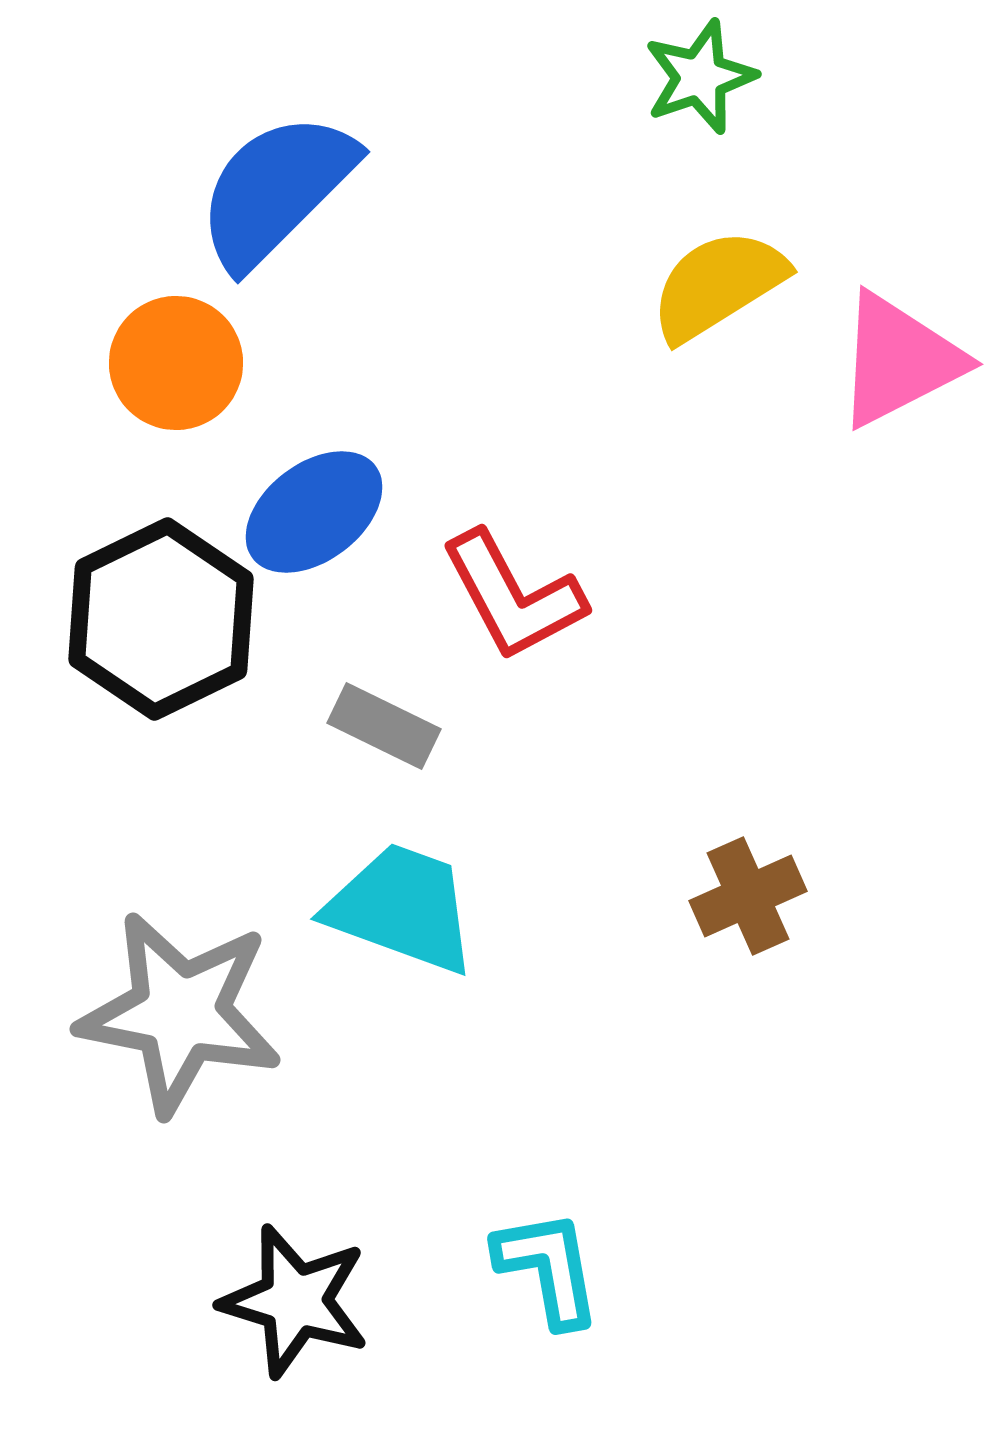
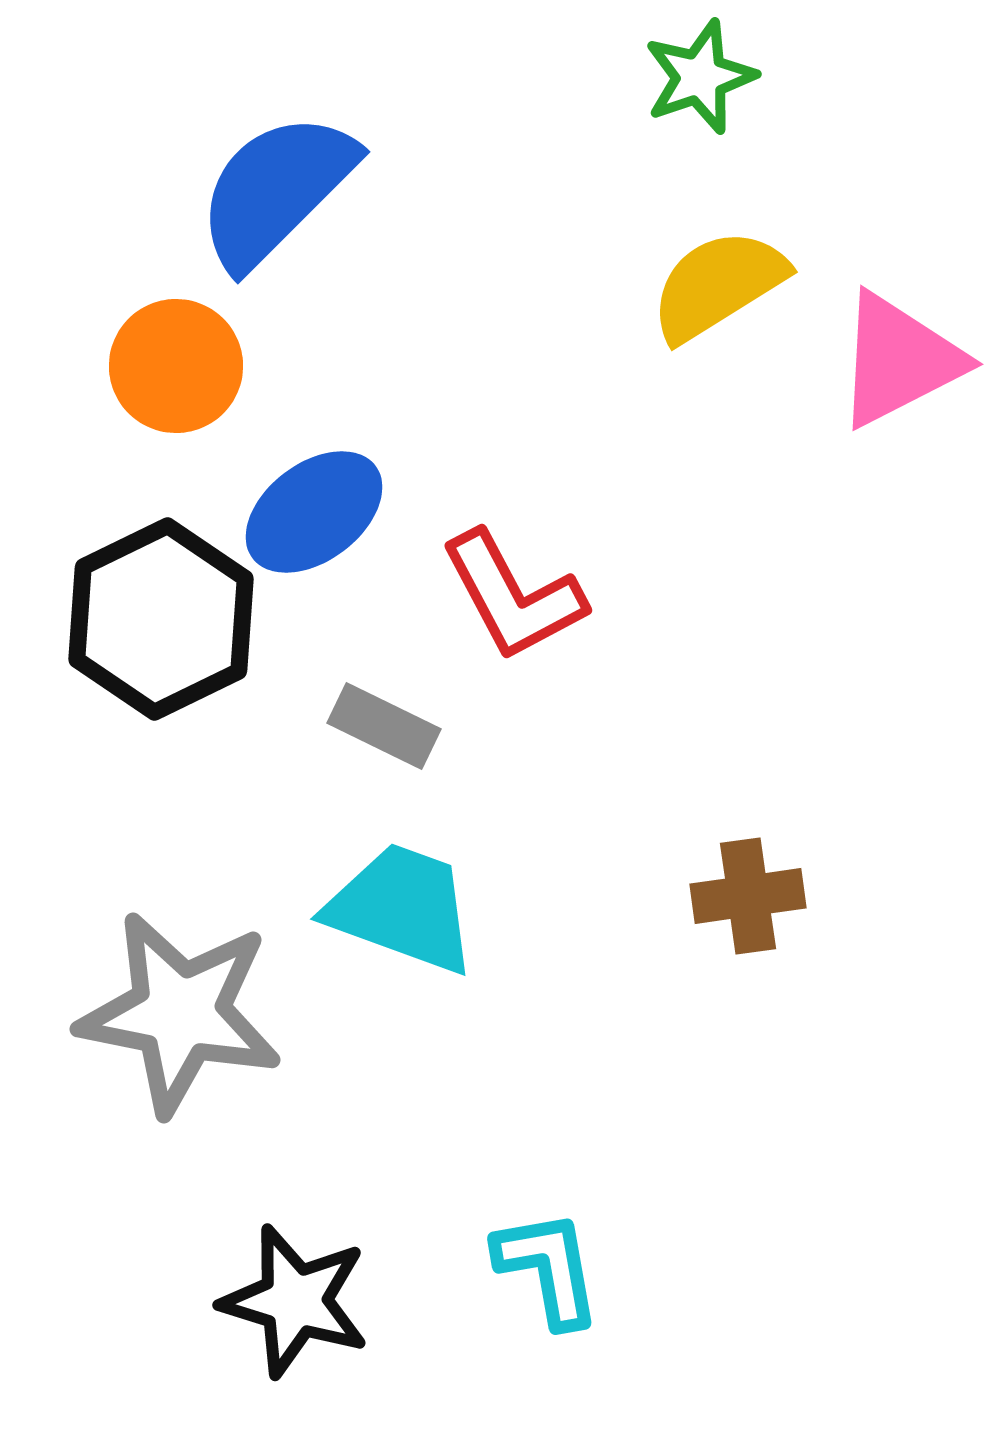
orange circle: moved 3 px down
brown cross: rotated 16 degrees clockwise
